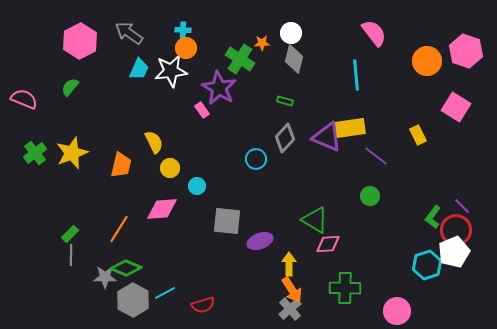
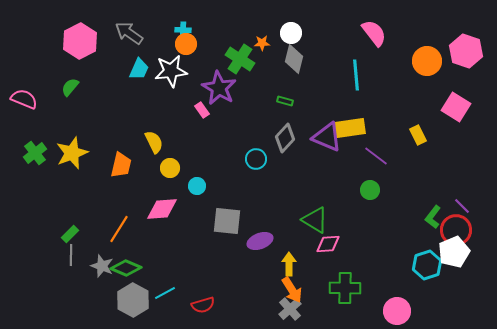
orange circle at (186, 48): moved 4 px up
green circle at (370, 196): moved 6 px up
gray star at (105, 277): moved 3 px left, 11 px up; rotated 20 degrees clockwise
